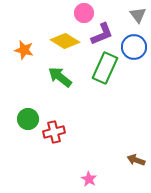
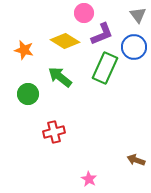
green circle: moved 25 px up
